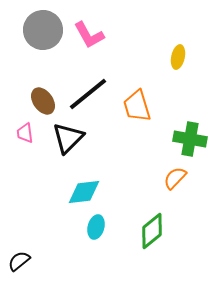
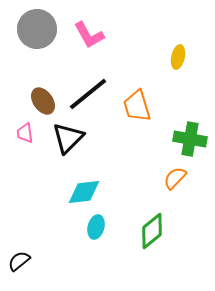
gray circle: moved 6 px left, 1 px up
